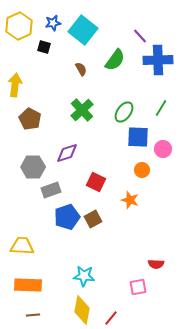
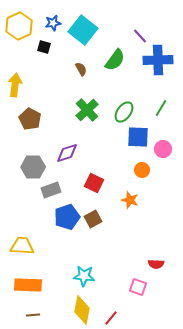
green cross: moved 5 px right
red square: moved 2 px left, 1 px down
pink square: rotated 30 degrees clockwise
